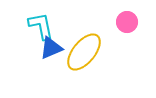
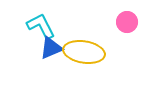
cyan L-shape: rotated 16 degrees counterclockwise
yellow ellipse: rotated 60 degrees clockwise
